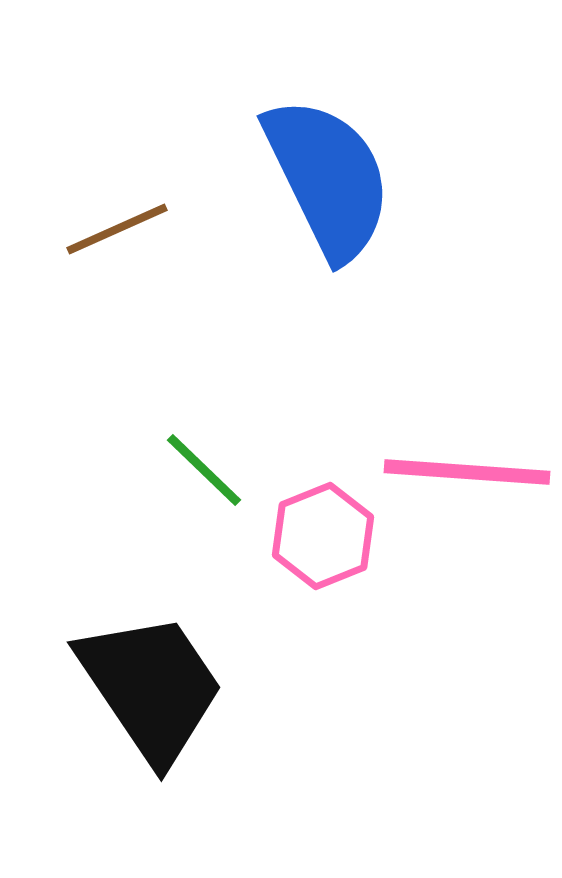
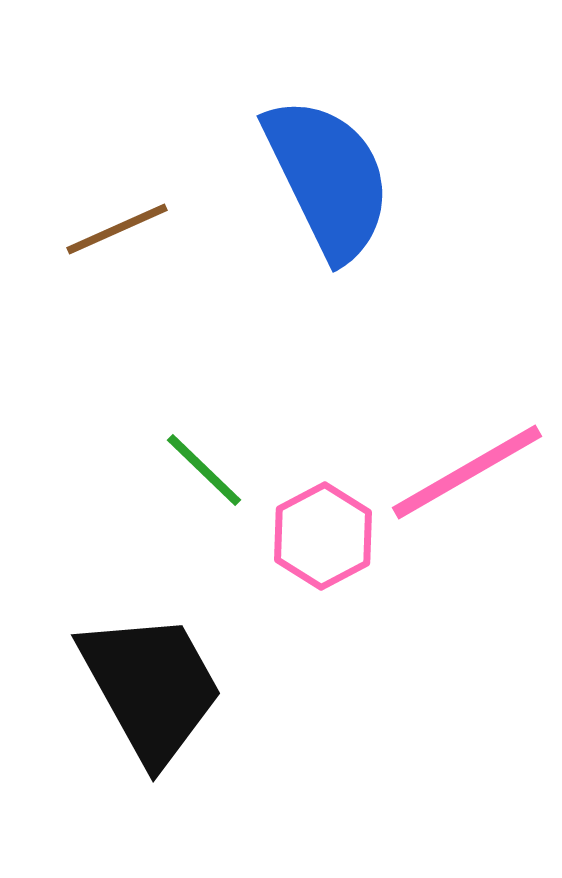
pink line: rotated 34 degrees counterclockwise
pink hexagon: rotated 6 degrees counterclockwise
black trapezoid: rotated 5 degrees clockwise
